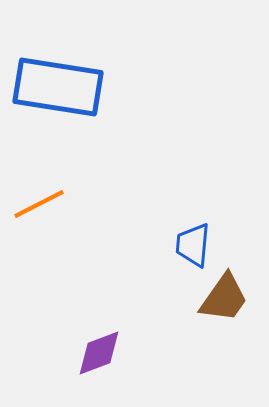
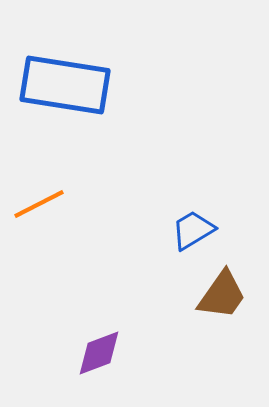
blue rectangle: moved 7 px right, 2 px up
blue trapezoid: moved 15 px up; rotated 54 degrees clockwise
brown trapezoid: moved 2 px left, 3 px up
